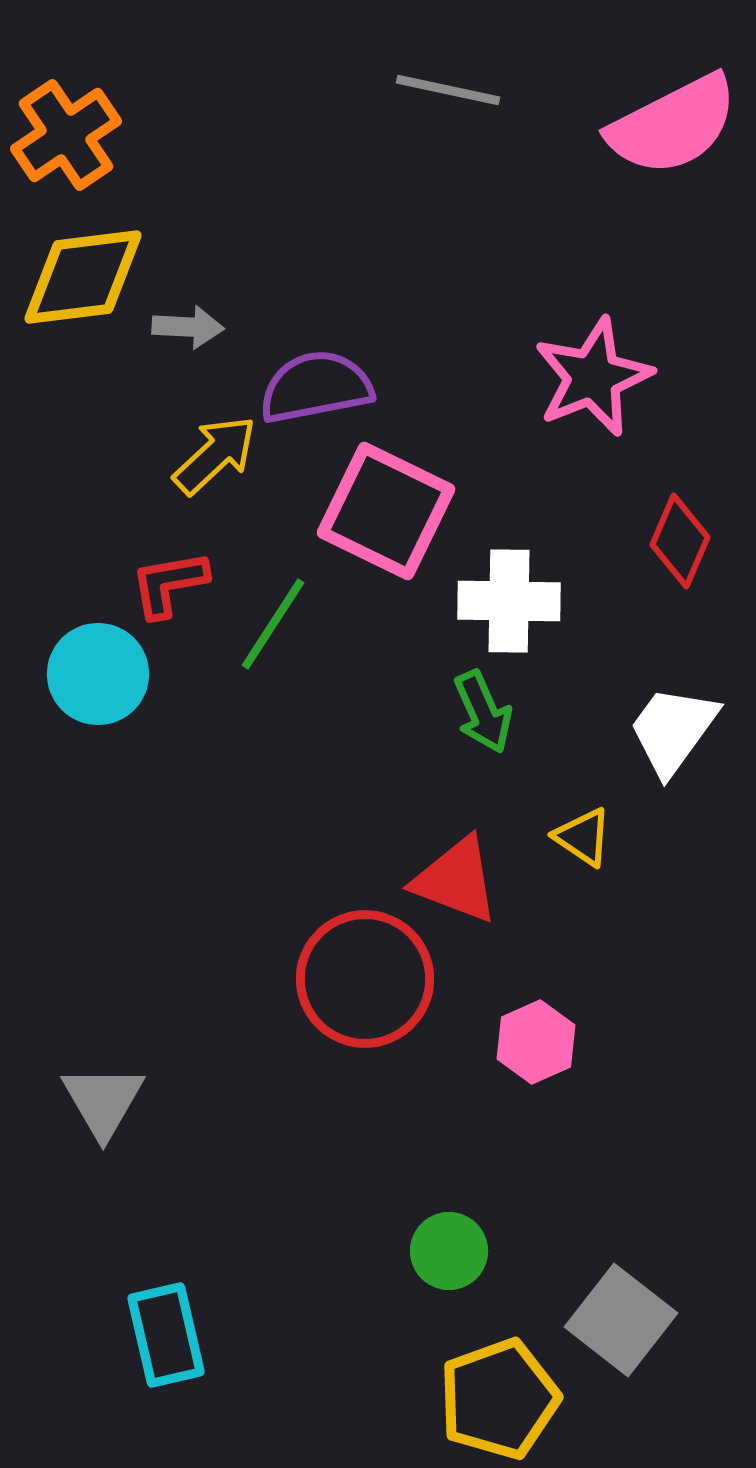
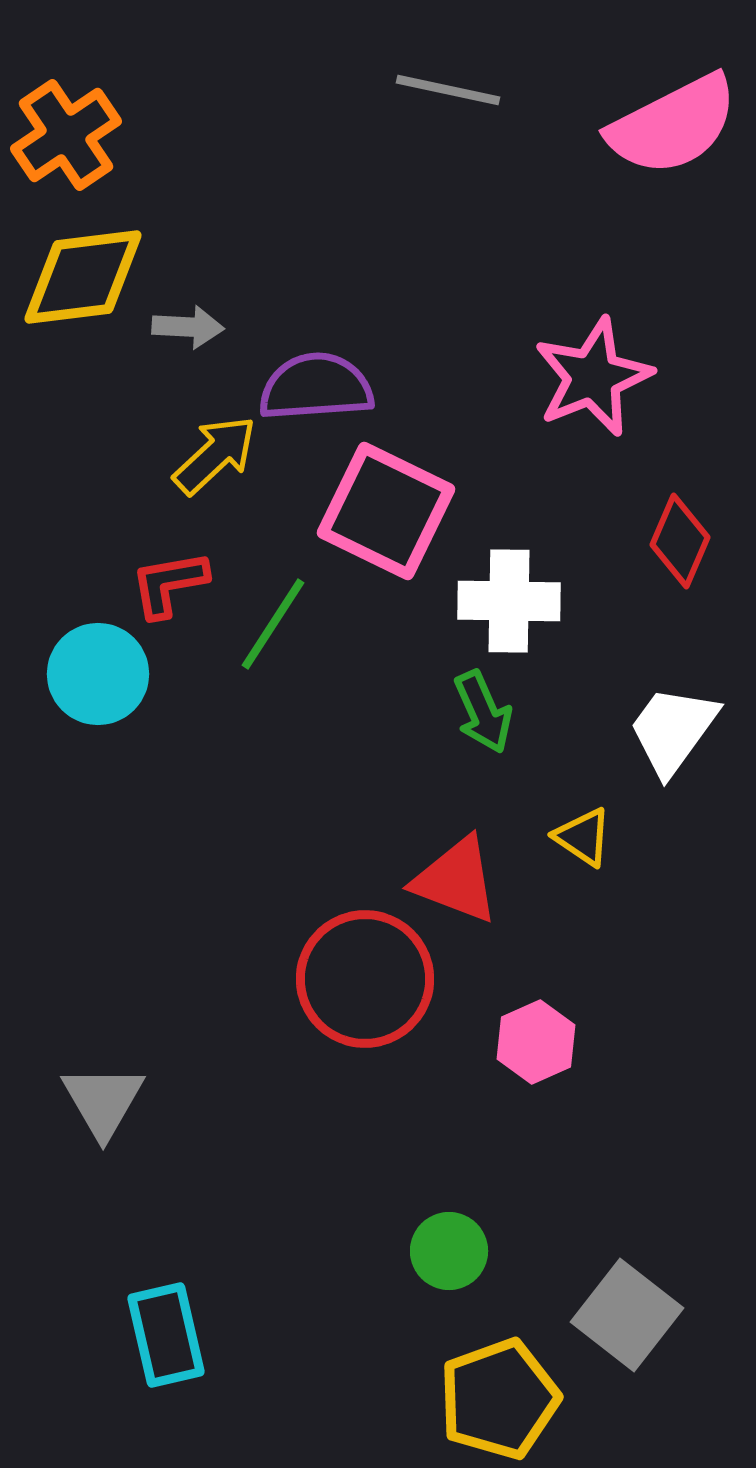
purple semicircle: rotated 7 degrees clockwise
gray square: moved 6 px right, 5 px up
